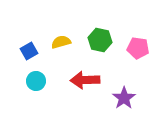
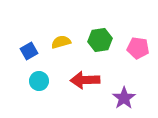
green hexagon: rotated 20 degrees counterclockwise
cyan circle: moved 3 px right
